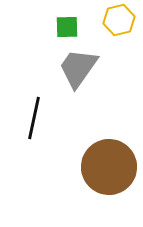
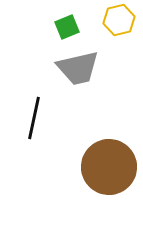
green square: rotated 20 degrees counterclockwise
gray trapezoid: rotated 138 degrees counterclockwise
